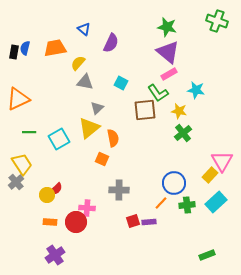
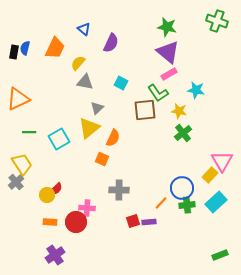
orange trapezoid at (55, 48): rotated 125 degrees clockwise
orange semicircle at (113, 138): rotated 36 degrees clockwise
blue circle at (174, 183): moved 8 px right, 5 px down
green rectangle at (207, 255): moved 13 px right
